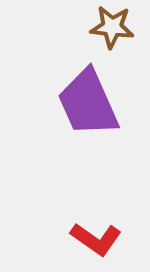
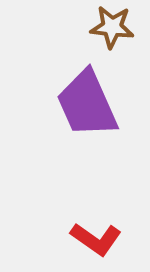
purple trapezoid: moved 1 px left, 1 px down
